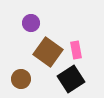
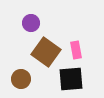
brown square: moved 2 px left
black square: rotated 28 degrees clockwise
